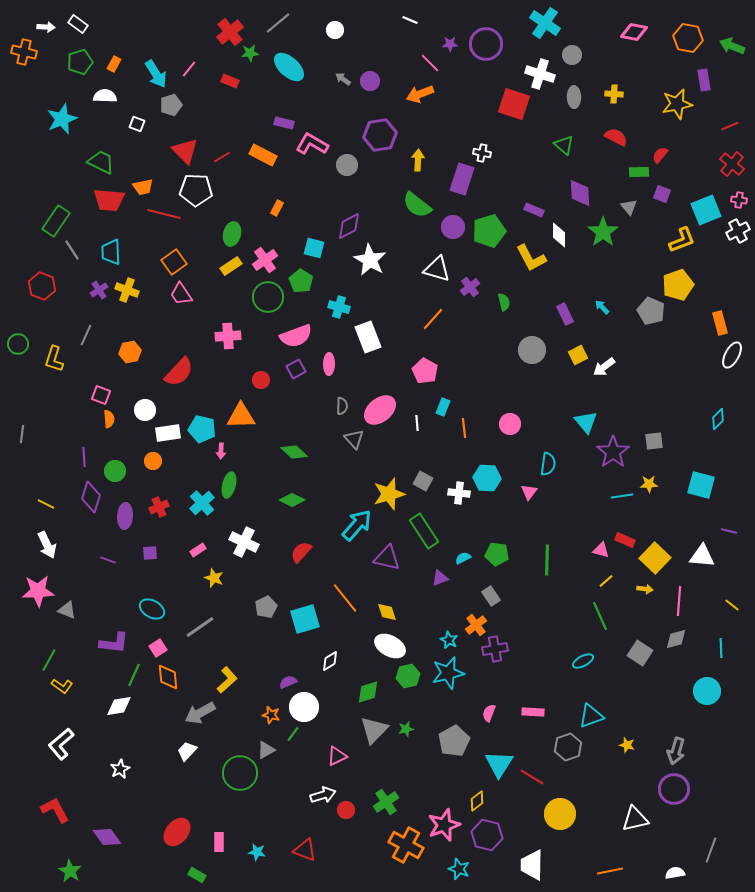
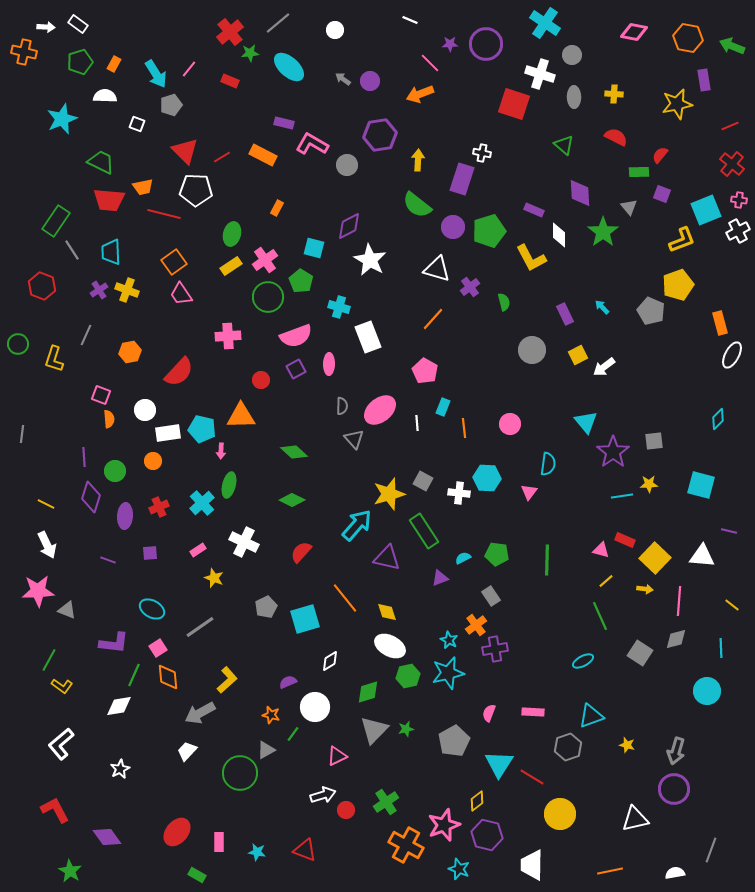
white circle at (304, 707): moved 11 px right
